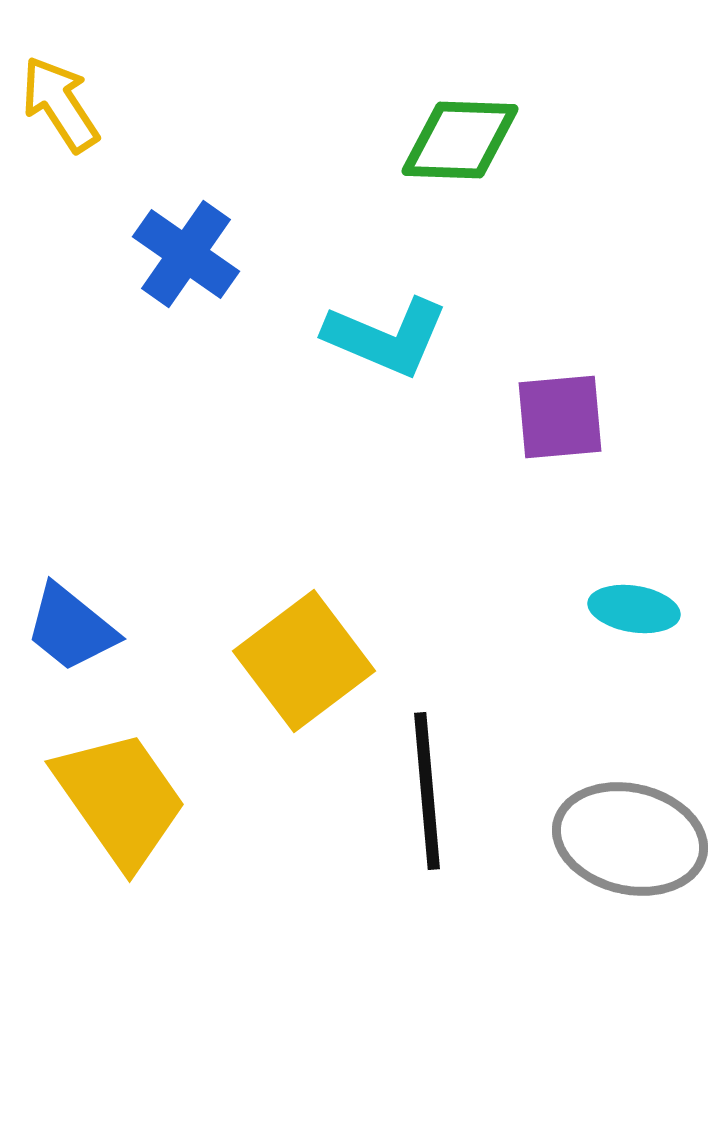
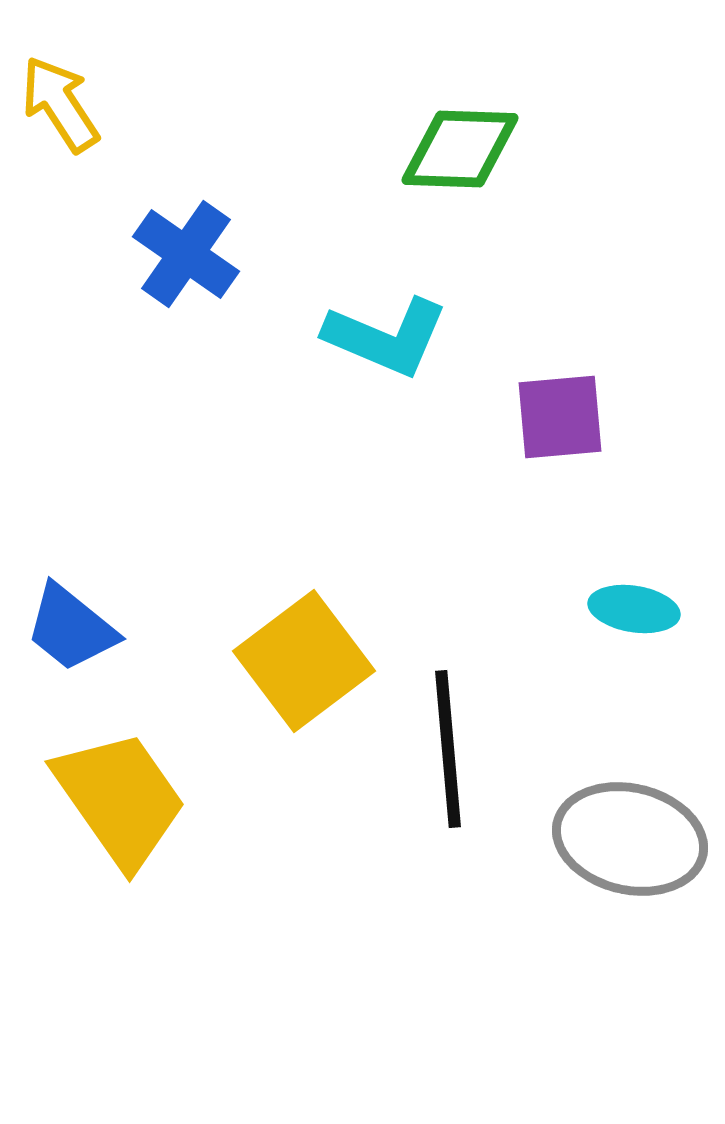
green diamond: moved 9 px down
black line: moved 21 px right, 42 px up
